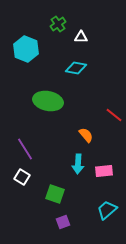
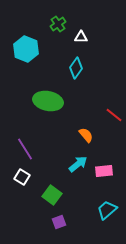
cyan diamond: rotated 65 degrees counterclockwise
cyan arrow: rotated 132 degrees counterclockwise
green square: moved 3 px left, 1 px down; rotated 18 degrees clockwise
purple square: moved 4 px left
